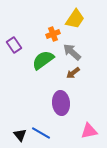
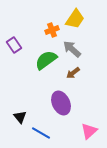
orange cross: moved 1 px left, 4 px up
gray arrow: moved 3 px up
green semicircle: moved 3 px right
purple ellipse: rotated 20 degrees counterclockwise
pink triangle: rotated 30 degrees counterclockwise
black triangle: moved 18 px up
